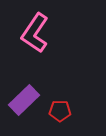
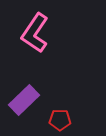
red pentagon: moved 9 px down
